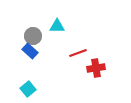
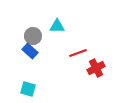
red cross: rotated 18 degrees counterclockwise
cyan square: rotated 35 degrees counterclockwise
